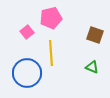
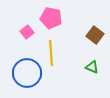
pink pentagon: rotated 25 degrees clockwise
brown square: rotated 18 degrees clockwise
